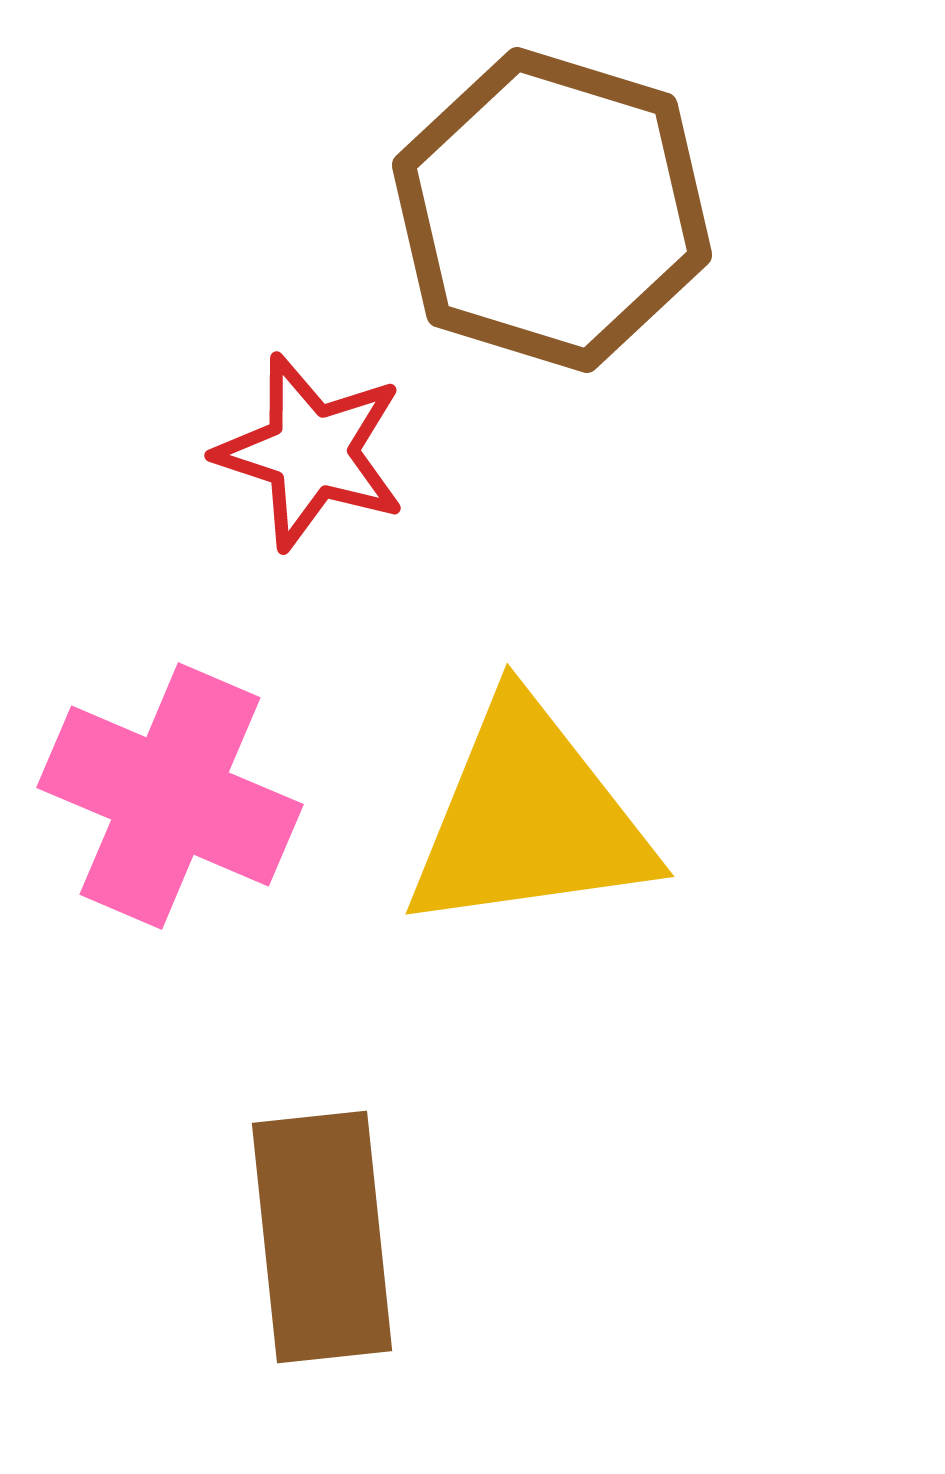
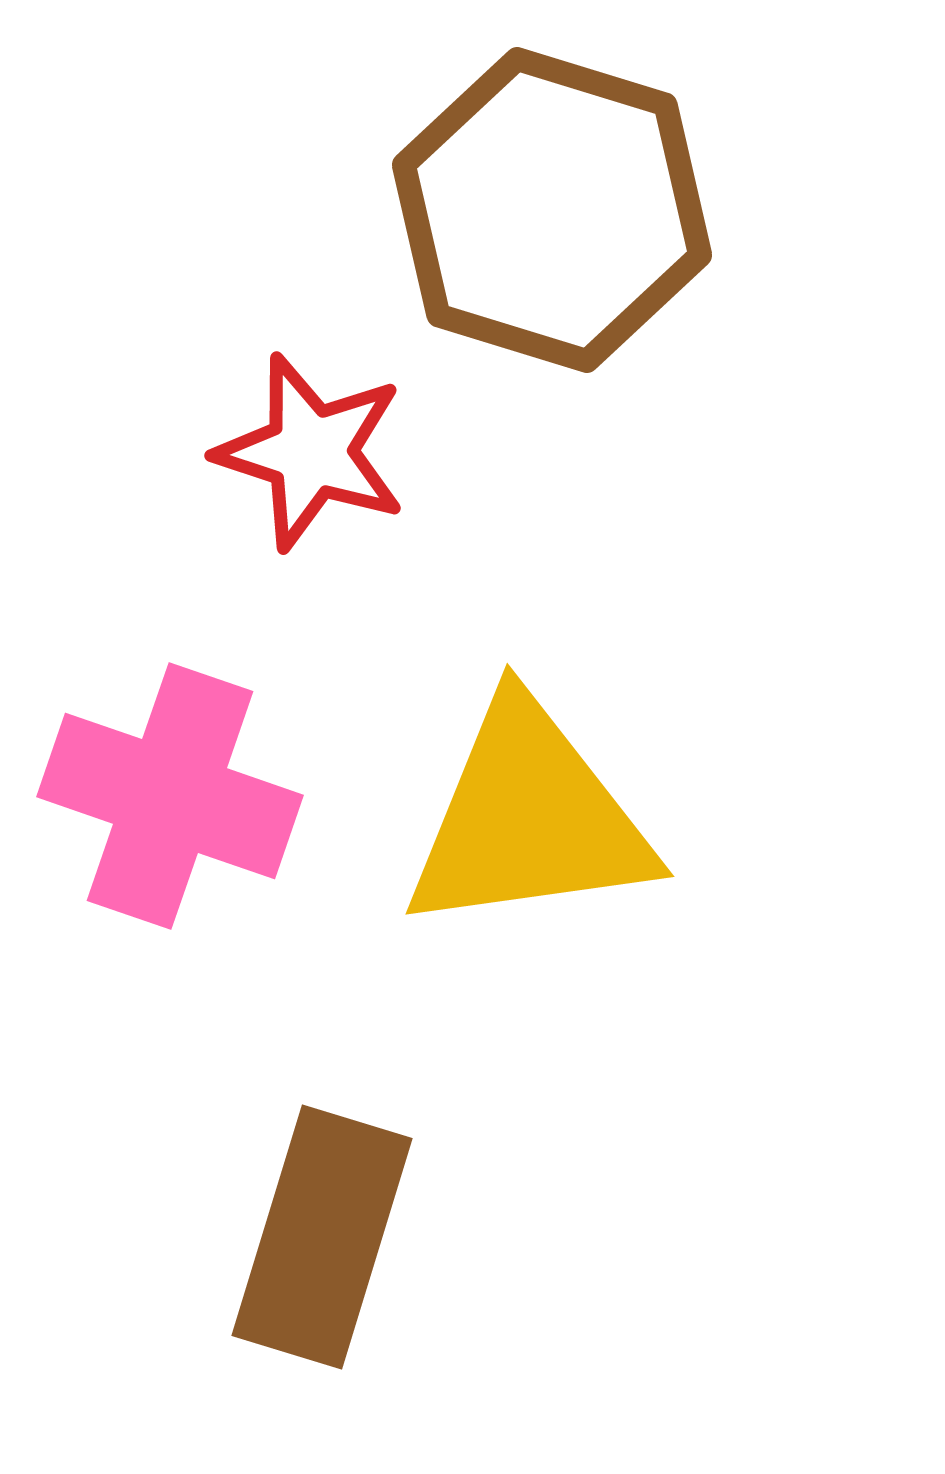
pink cross: rotated 4 degrees counterclockwise
brown rectangle: rotated 23 degrees clockwise
